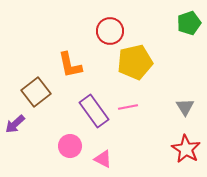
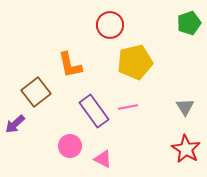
red circle: moved 6 px up
